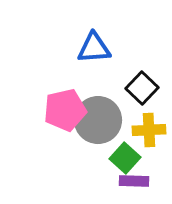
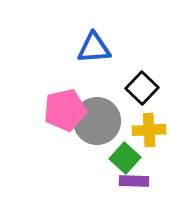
gray circle: moved 1 px left, 1 px down
